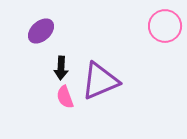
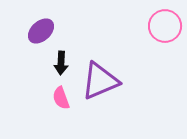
black arrow: moved 5 px up
pink semicircle: moved 4 px left, 1 px down
